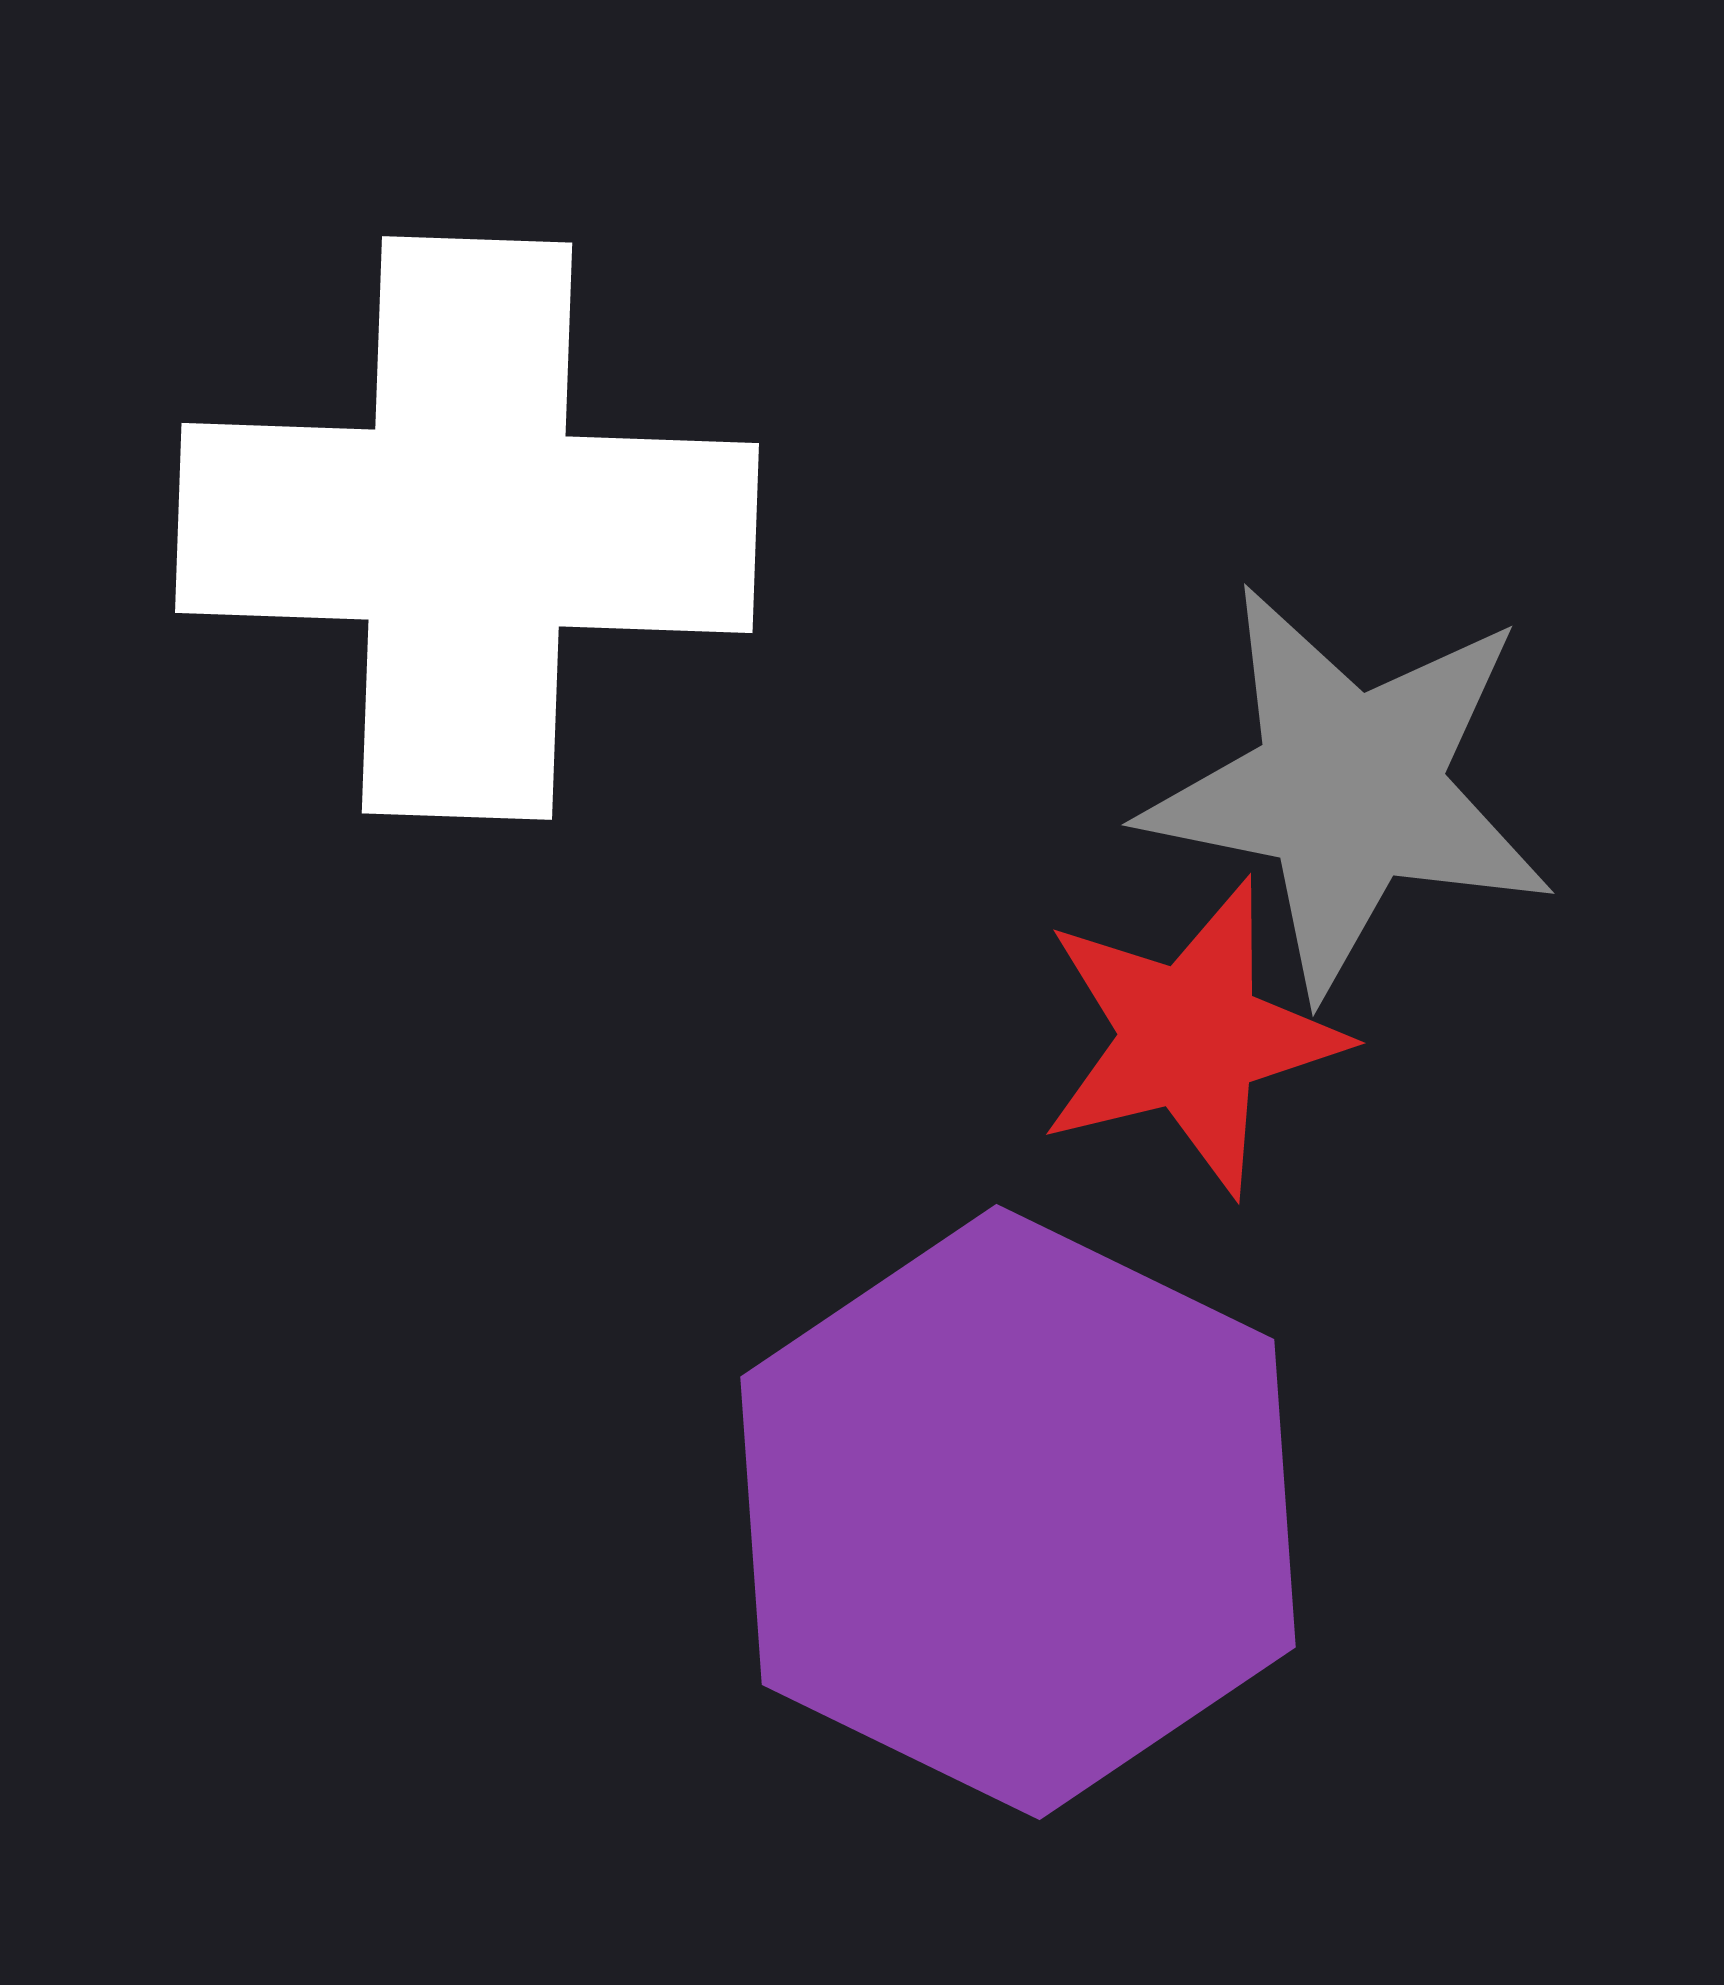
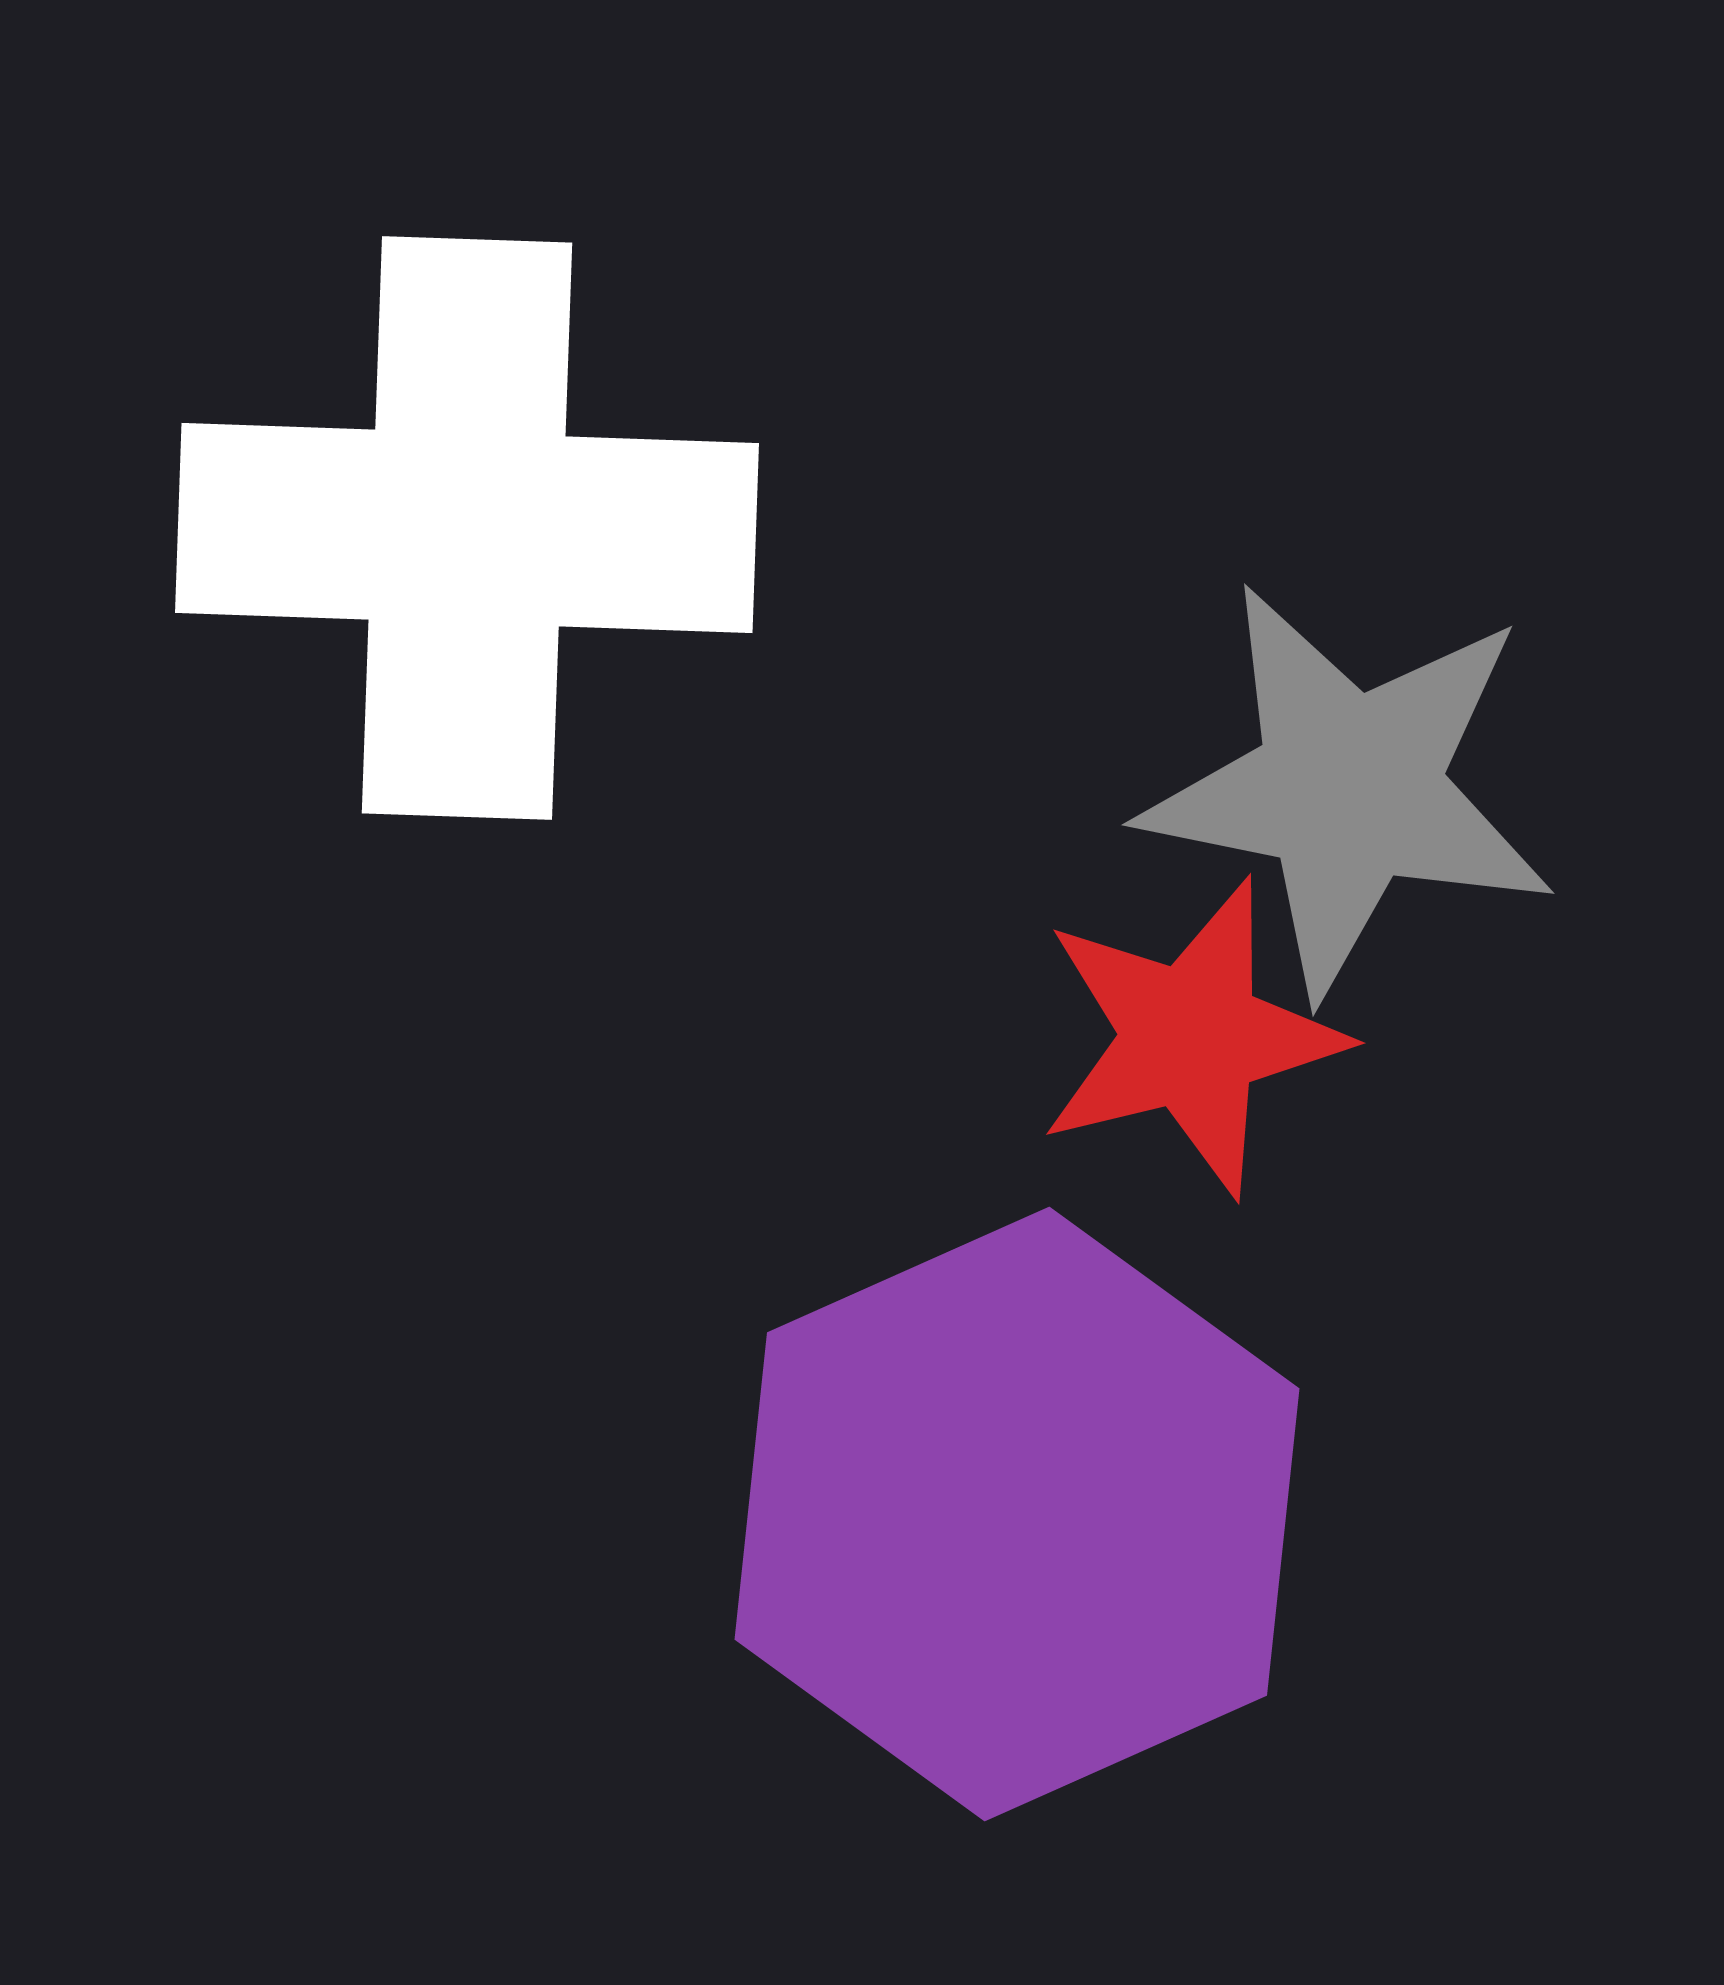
purple hexagon: moved 1 px left, 2 px down; rotated 10 degrees clockwise
